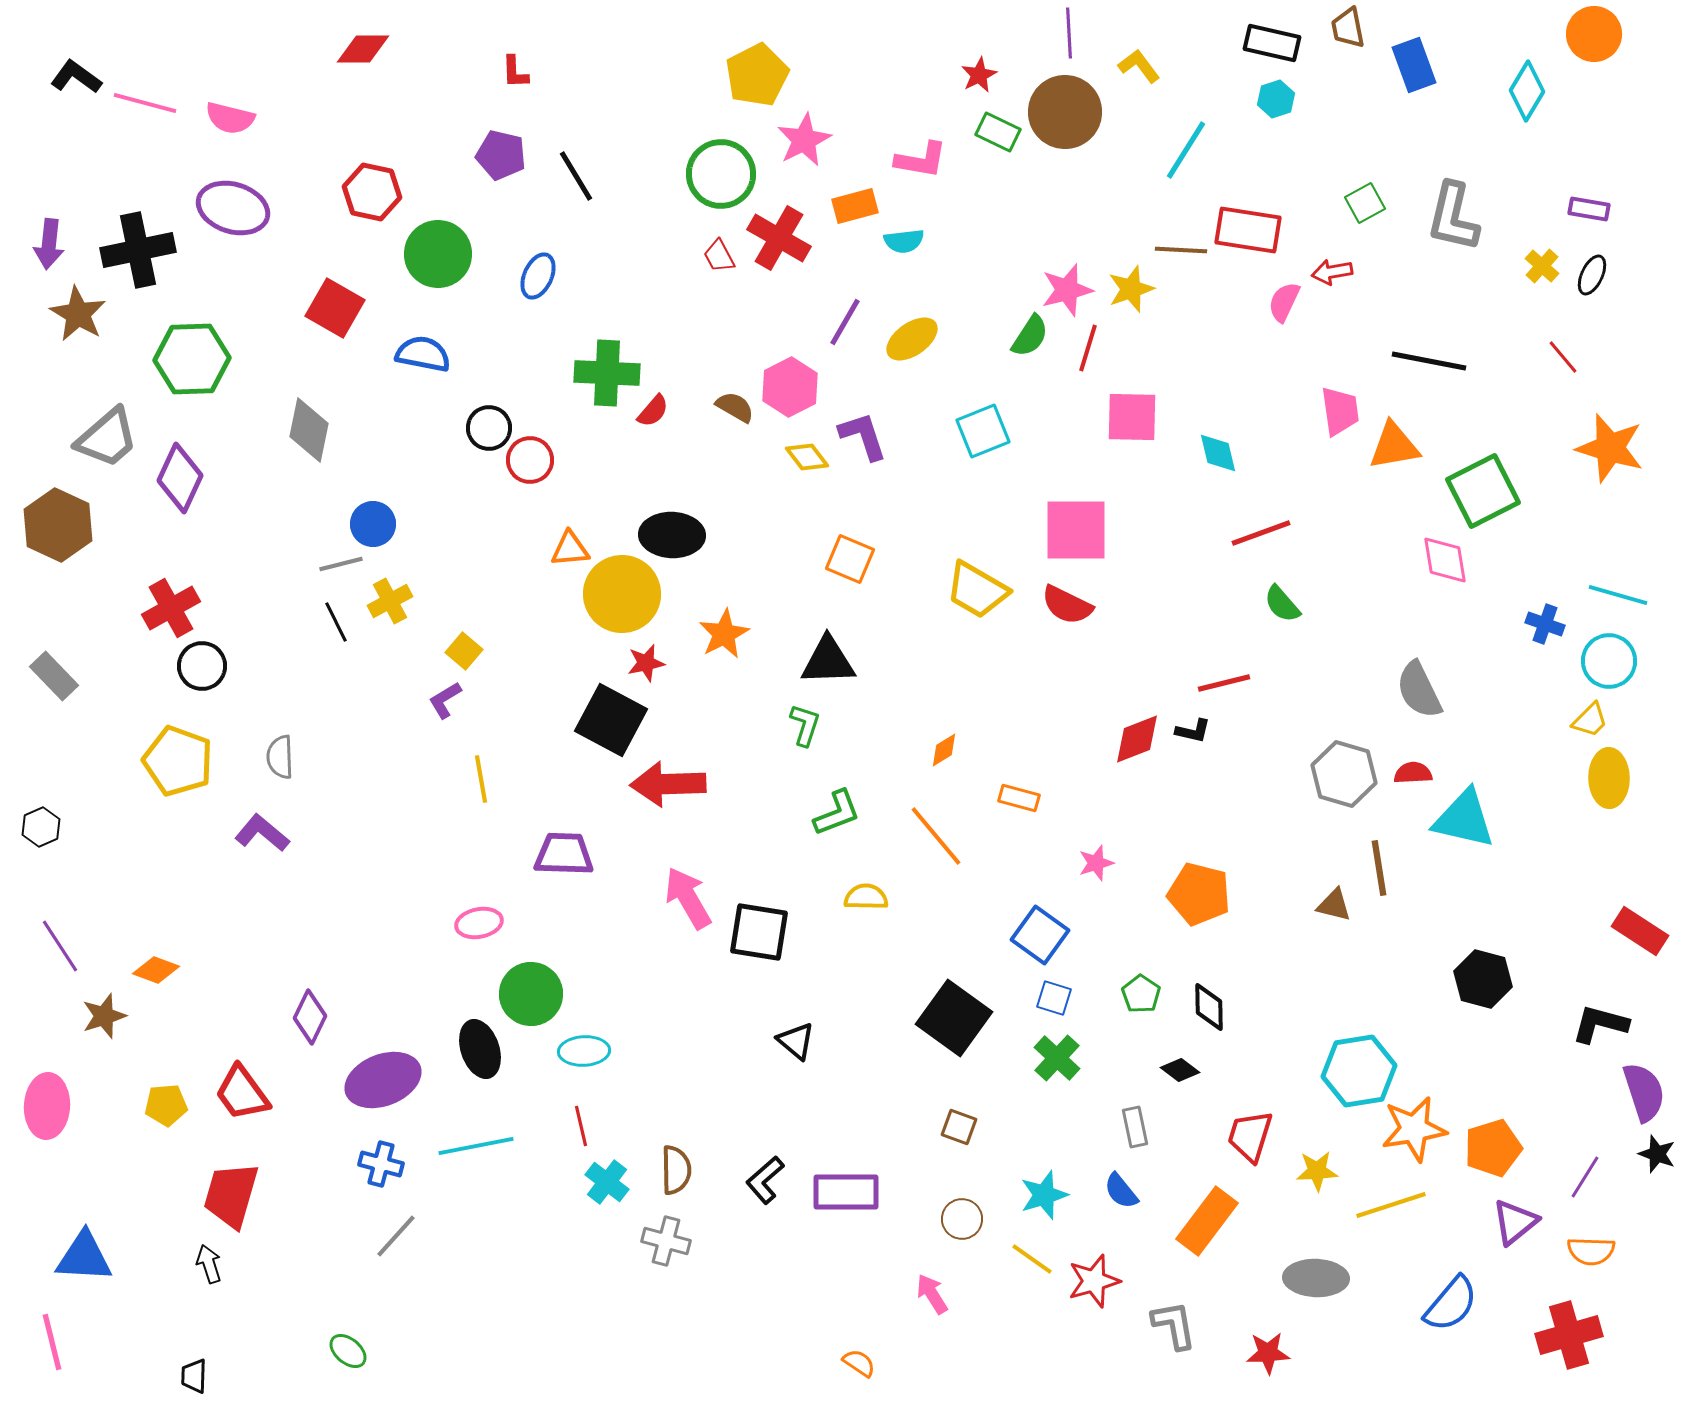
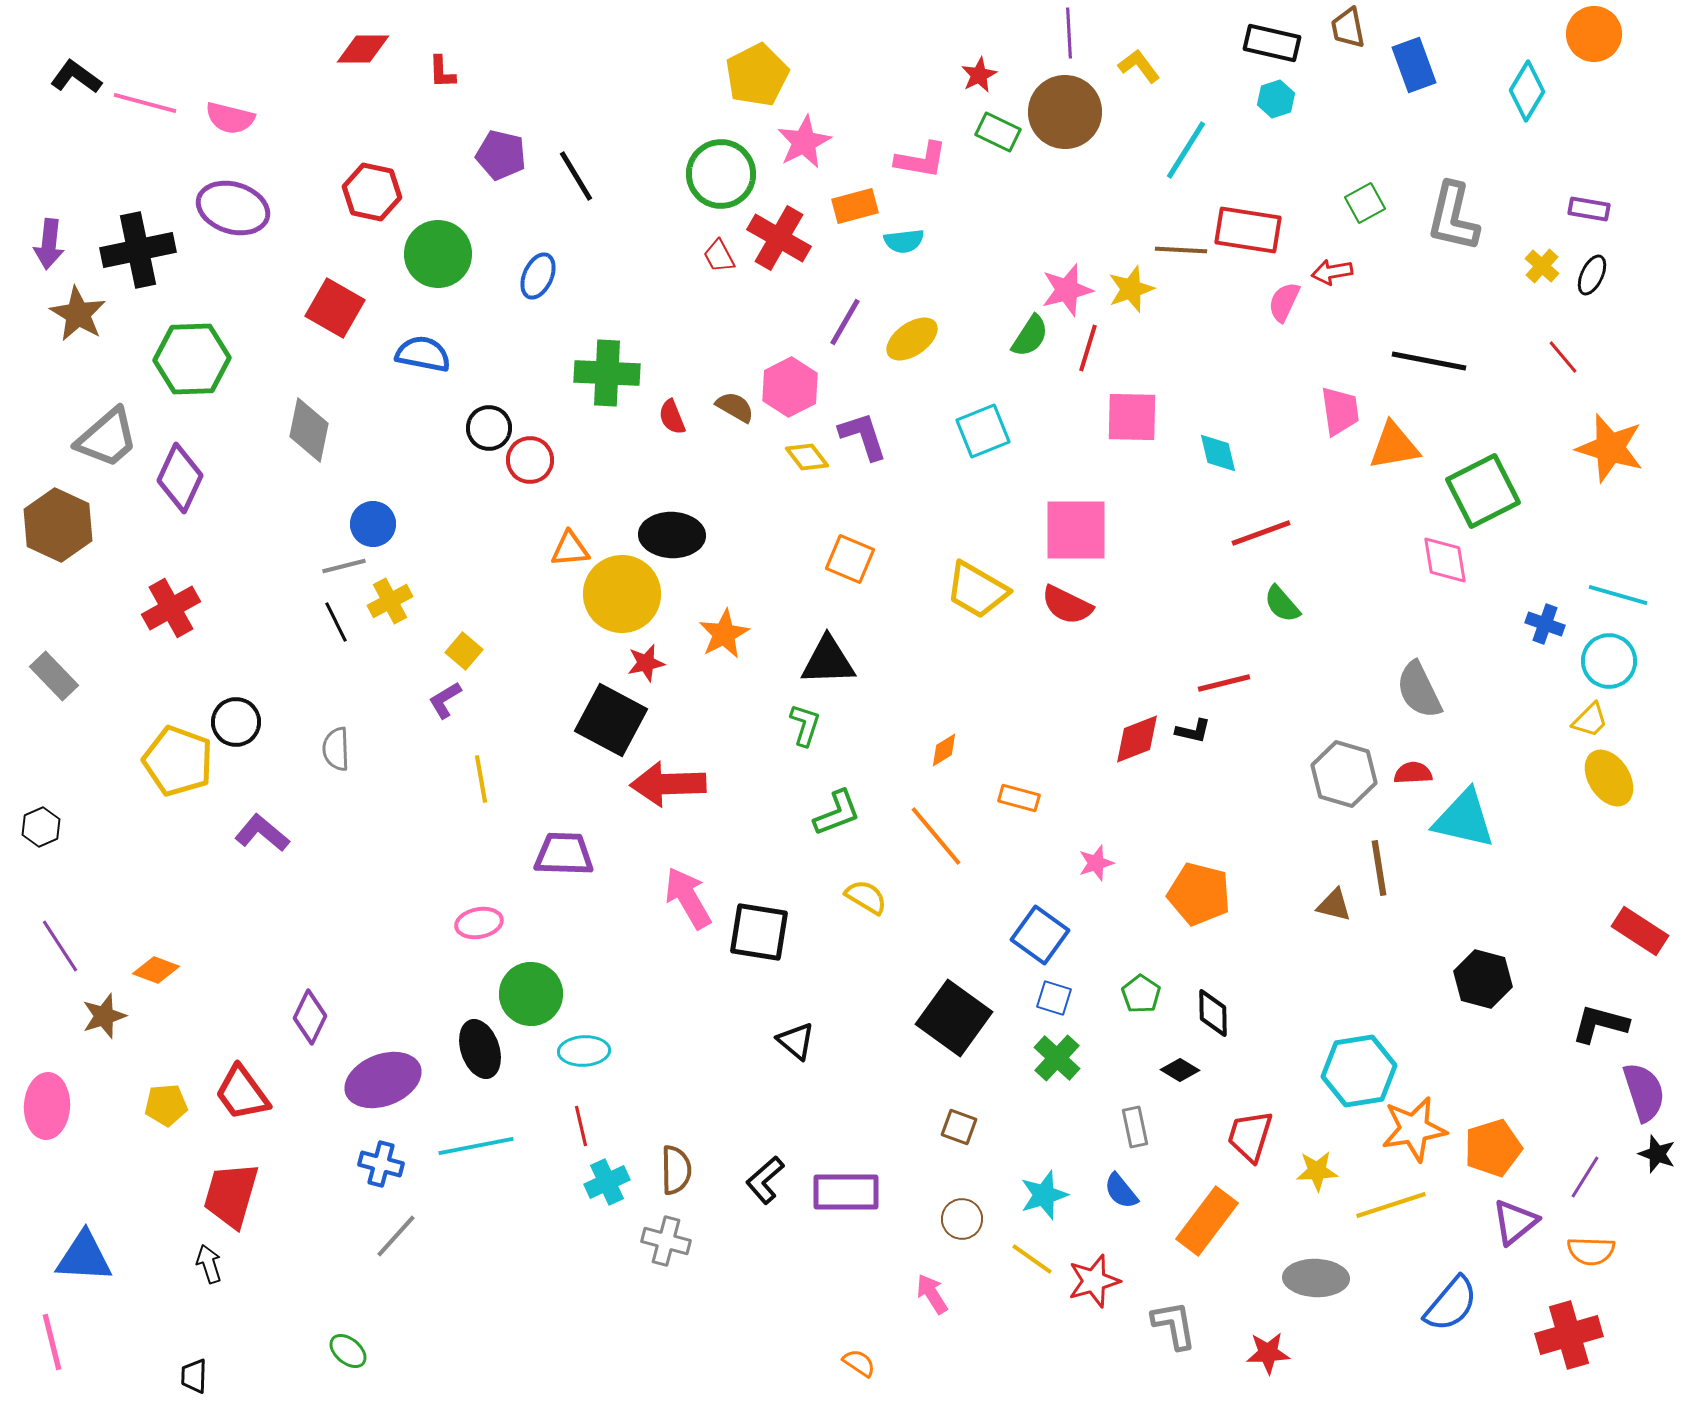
red L-shape at (515, 72): moved 73 px left
pink star at (804, 140): moved 2 px down
red semicircle at (653, 411): moved 19 px right, 6 px down; rotated 117 degrees clockwise
gray line at (341, 564): moved 3 px right, 2 px down
black circle at (202, 666): moved 34 px right, 56 px down
gray semicircle at (280, 757): moved 56 px right, 8 px up
yellow ellipse at (1609, 778): rotated 32 degrees counterclockwise
yellow semicircle at (866, 897): rotated 30 degrees clockwise
black diamond at (1209, 1007): moved 4 px right, 6 px down
black diamond at (1180, 1070): rotated 6 degrees counterclockwise
cyan cross at (607, 1182): rotated 27 degrees clockwise
